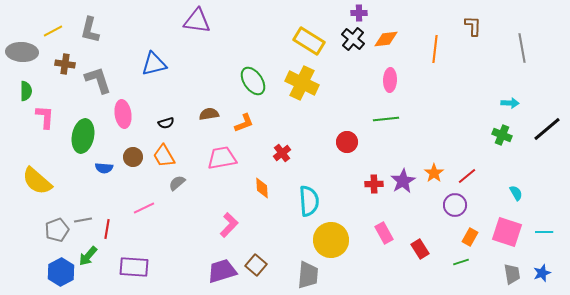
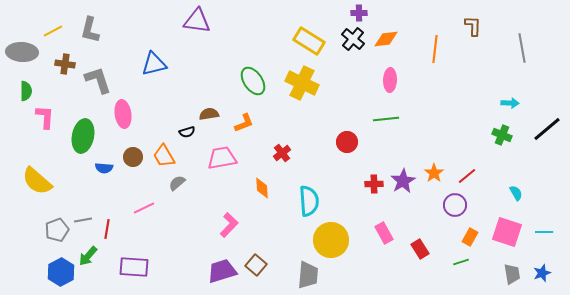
black semicircle at (166, 123): moved 21 px right, 9 px down
